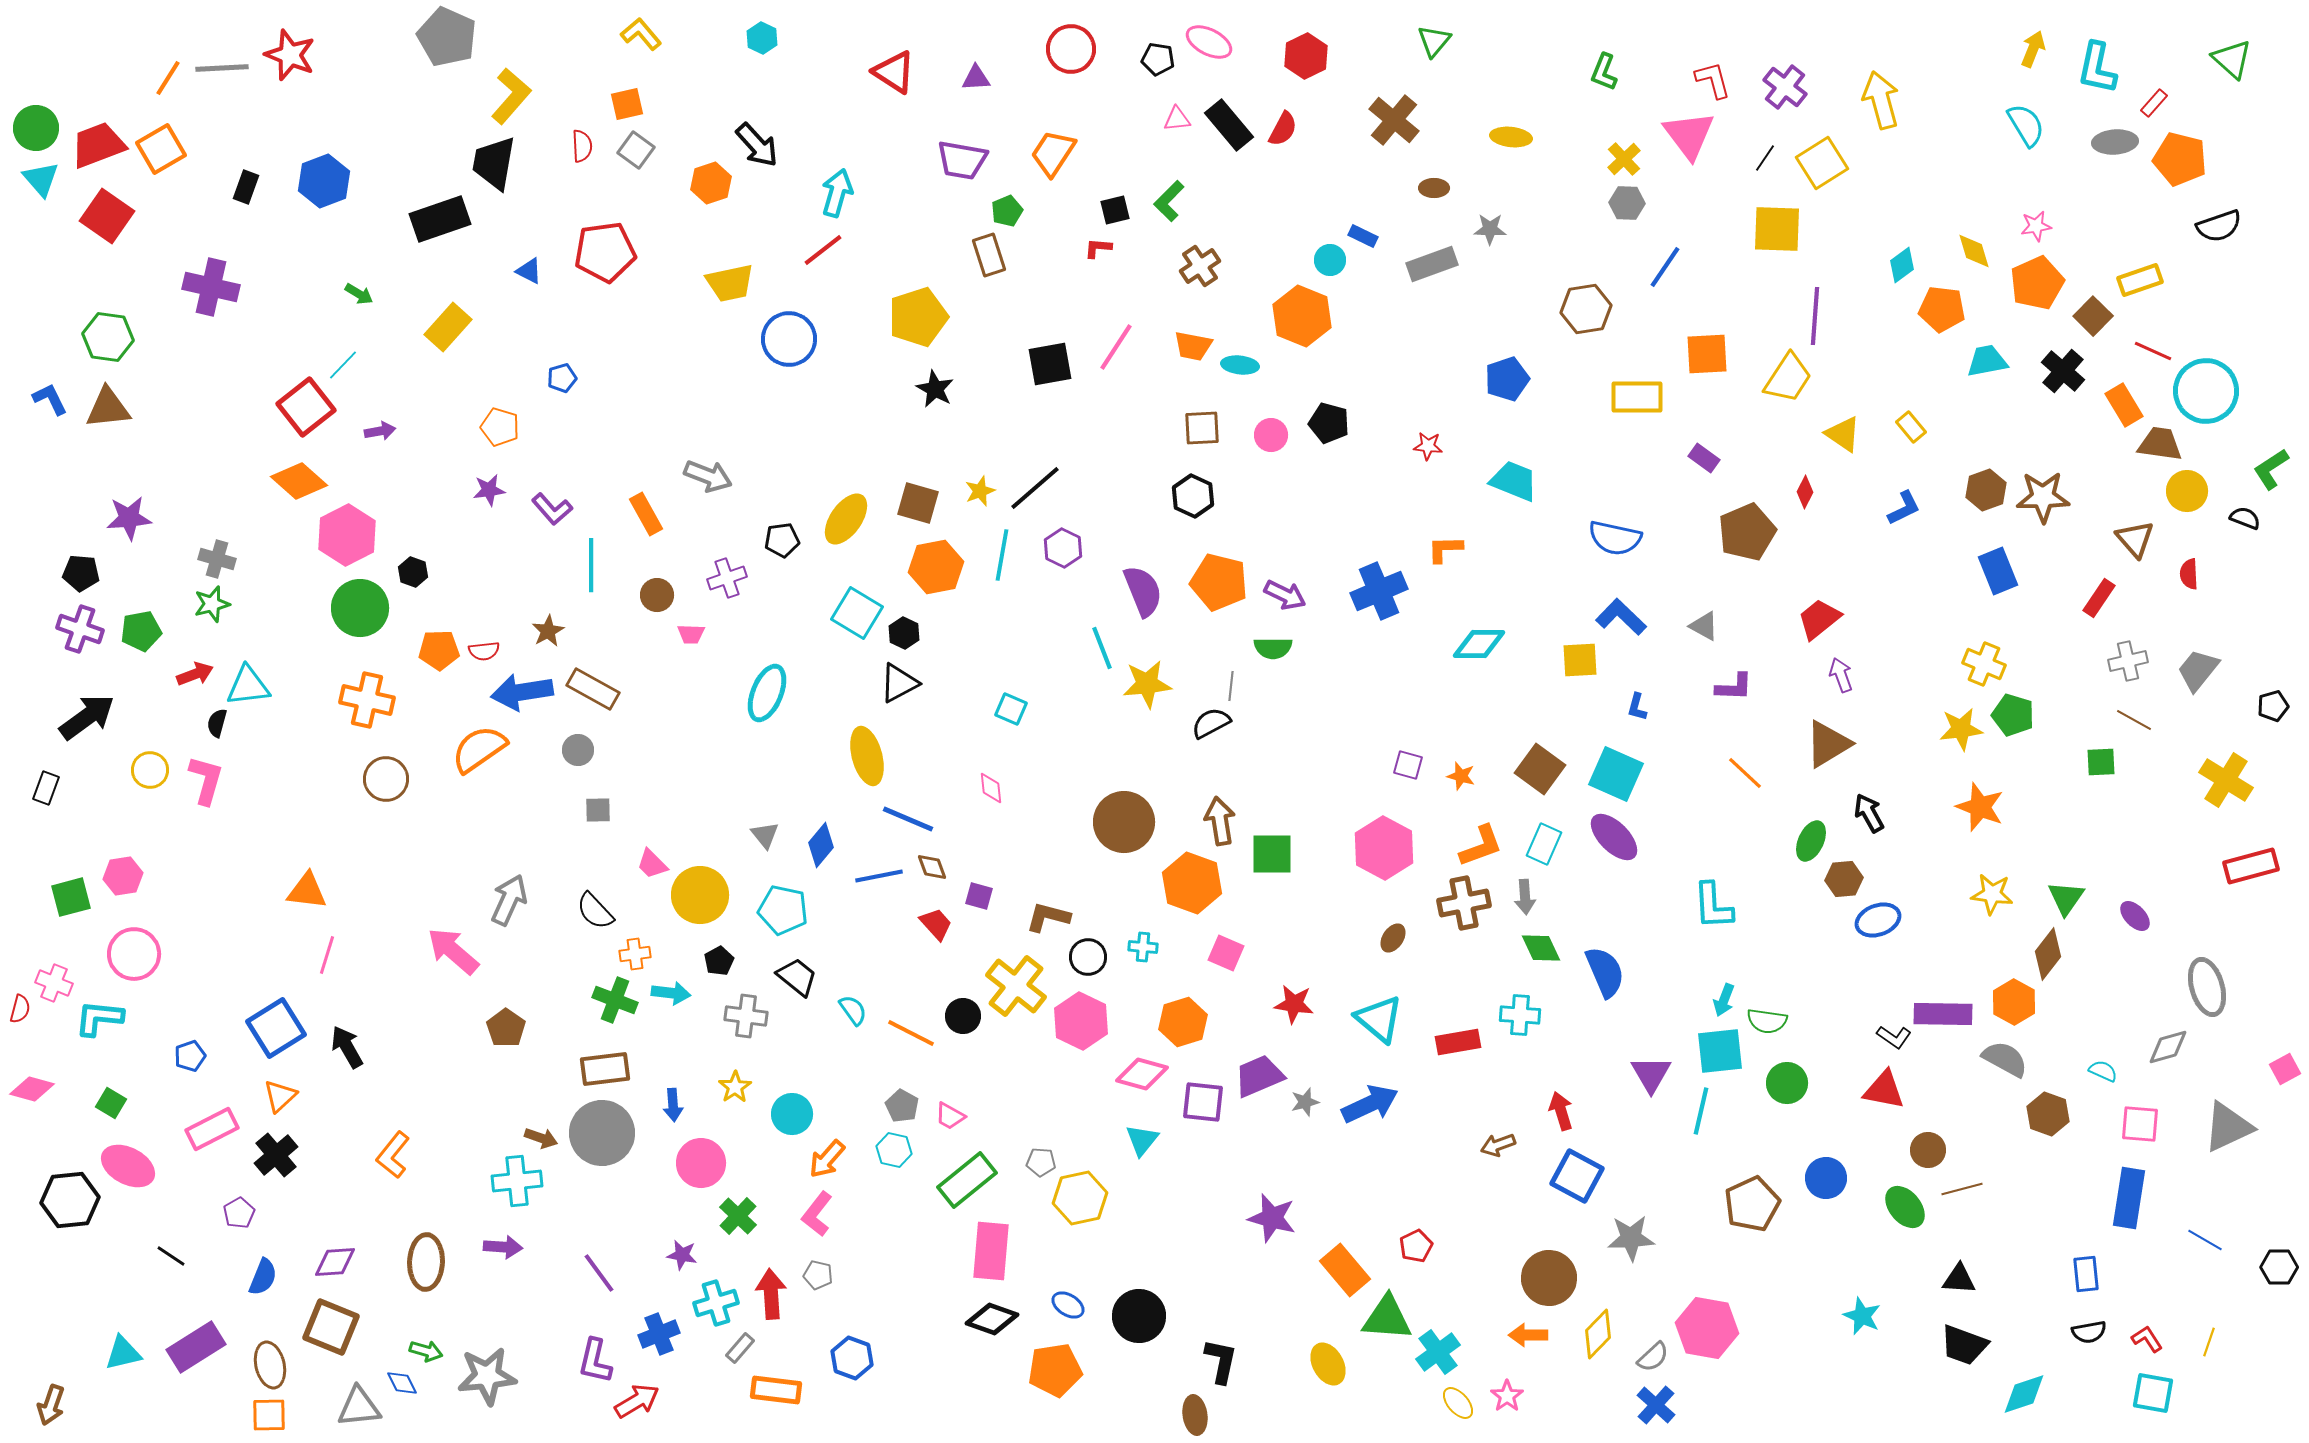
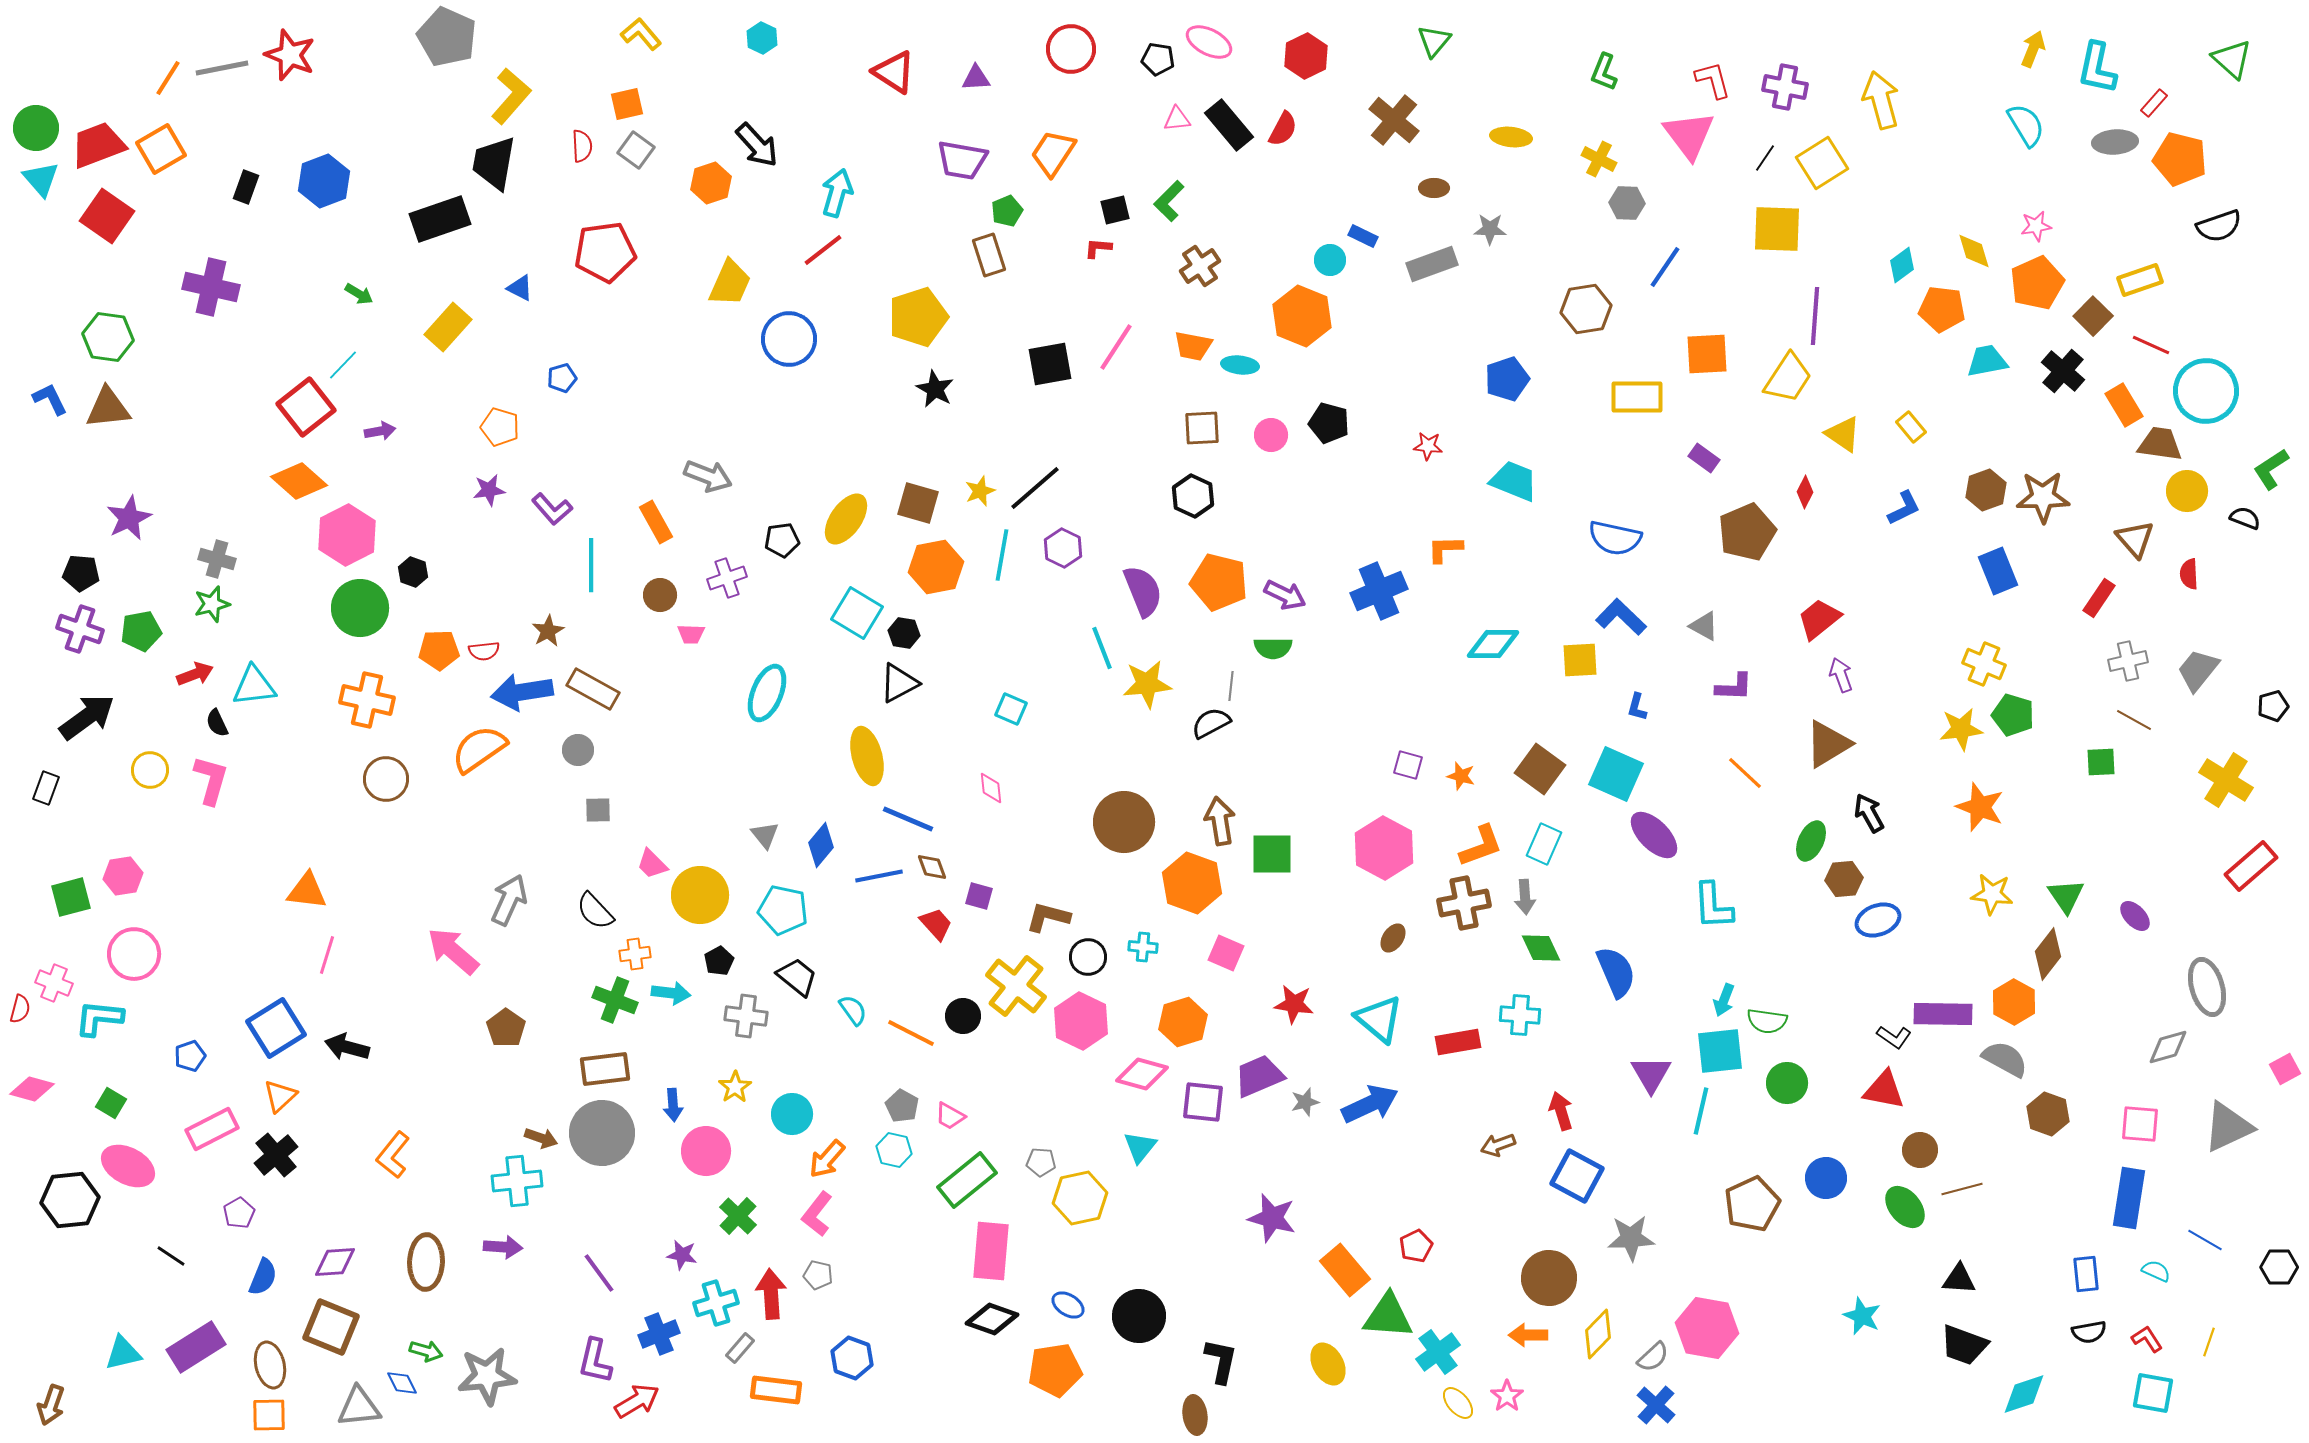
gray line at (222, 68): rotated 8 degrees counterclockwise
purple cross at (1785, 87): rotated 27 degrees counterclockwise
yellow cross at (1624, 159): moved 25 px left; rotated 20 degrees counterclockwise
blue triangle at (529, 271): moved 9 px left, 17 px down
yellow trapezoid at (730, 283): rotated 54 degrees counterclockwise
red line at (2153, 351): moved 2 px left, 6 px up
orange rectangle at (646, 514): moved 10 px right, 8 px down
purple star at (129, 518): rotated 21 degrees counterclockwise
brown circle at (657, 595): moved 3 px right
black hexagon at (904, 633): rotated 16 degrees counterclockwise
cyan diamond at (1479, 644): moved 14 px right
cyan triangle at (248, 686): moved 6 px right
black semicircle at (217, 723): rotated 40 degrees counterclockwise
pink L-shape at (206, 780): moved 5 px right
purple ellipse at (1614, 837): moved 40 px right, 2 px up
red rectangle at (2251, 866): rotated 26 degrees counterclockwise
green triangle at (2066, 898): moved 2 px up; rotated 9 degrees counterclockwise
blue semicircle at (1605, 972): moved 11 px right
black arrow at (347, 1047): rotated 45 degrees counterclockwise
cyan semicircle at (2103, 1071): moved 53 px right, 200 px down
cyan triangle at (1142, 1140): moved 2 px left, 7 px down
brown circle at (1928, 1150): moved 8 px left
pink circle at (701, 1163): moved 5 px right, 12 px up
green triangle at (1387, 1318): moved 1 px right, 2 px up
